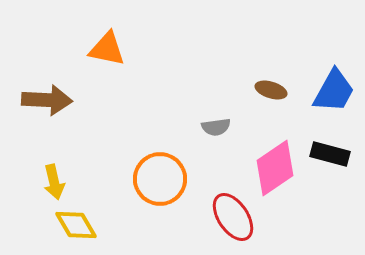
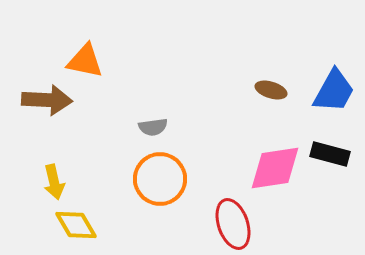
orange triangle: moved 22 px left, 12 px down
gray semicircle: moved 63 px left
pink diamond: rotated 26 degrees clockwise
red ellipse: moved 7 px down; rotated 15 degrees clockwise
